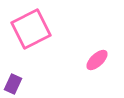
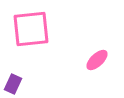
pink square: rotated 21 degrees clockwise
